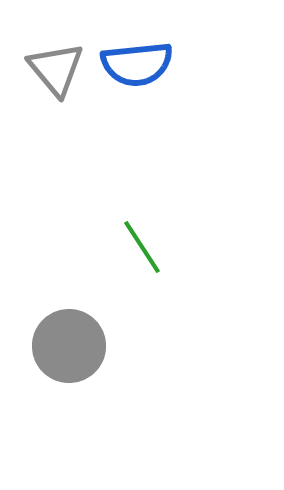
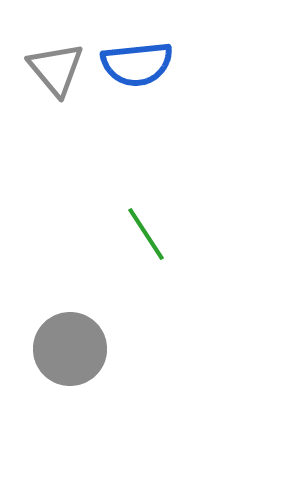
green line: moved 4 px right, 13 px up
gray circle: moved 1 px right, 3 px down
